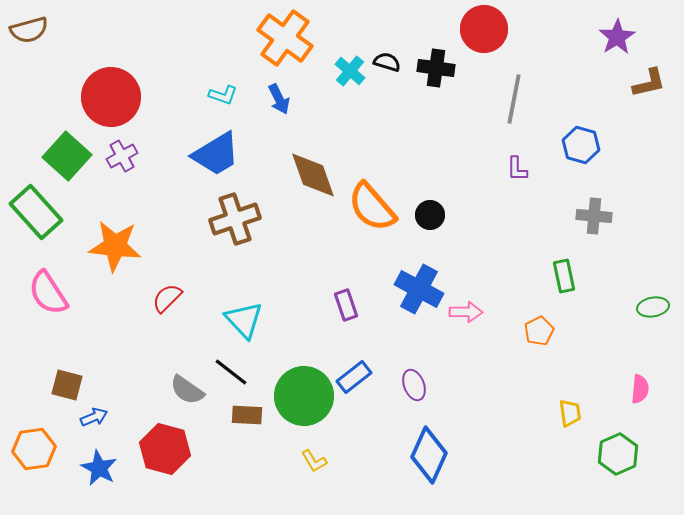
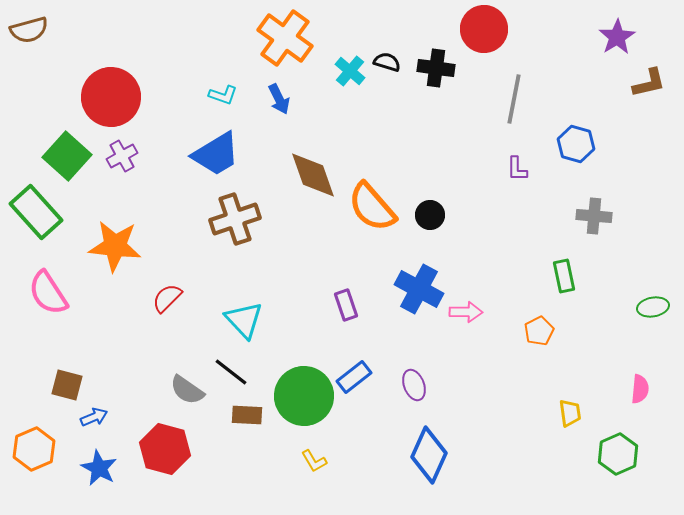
blue hexagon at (581, 145): moved 5 px left, 1 px up
orange hexagon at (34, 449): rotated 15 degrees counterclockwise
